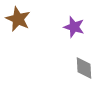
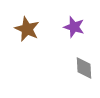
brown star: moved 9 px right, 10 px down
